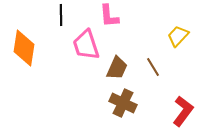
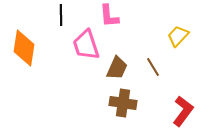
brown cross: rotated 16 degrees counterclockwise
